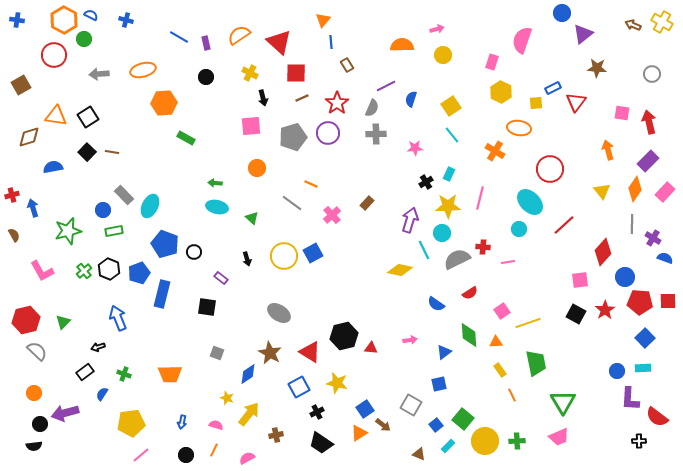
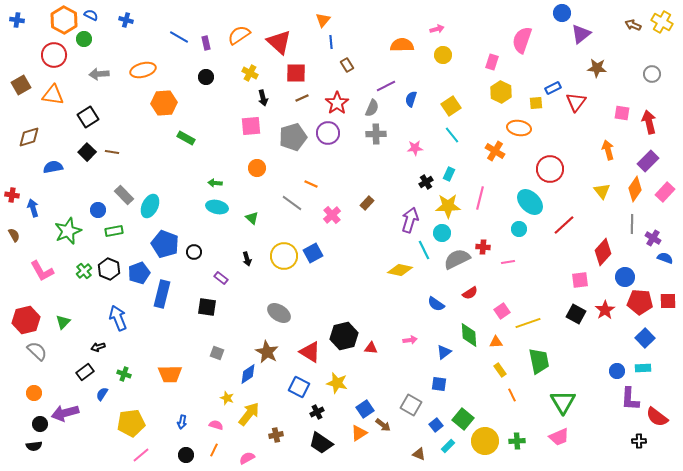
purple triangle at (583, 34): moved 2 px left
orange triangle at (56, 116): moved 3 px left, 21 px up
red cross at (12, 195): rotated 24 degrees clockwise
blue circle at (103, 210): moved 5 px left
green star at (68, 231): rotated 8 degrees counterclockwise
brown star at (270, 353): moved 3 px left, 1 px up
green trapezoid at (536, 363): moved 3 px right, 2 px up
blue square at (439, 384): rotated 21 degrees clockwise
blue square at (299, 387): rotated 35 degrees counterclockwise
